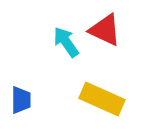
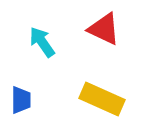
red triangle: moved 1 px left, 1 px up
cyan arrow: moved 24 px left
